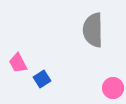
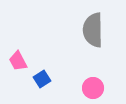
pink trapezoid: moved 2 px up
pink circle: moved 20 px left
